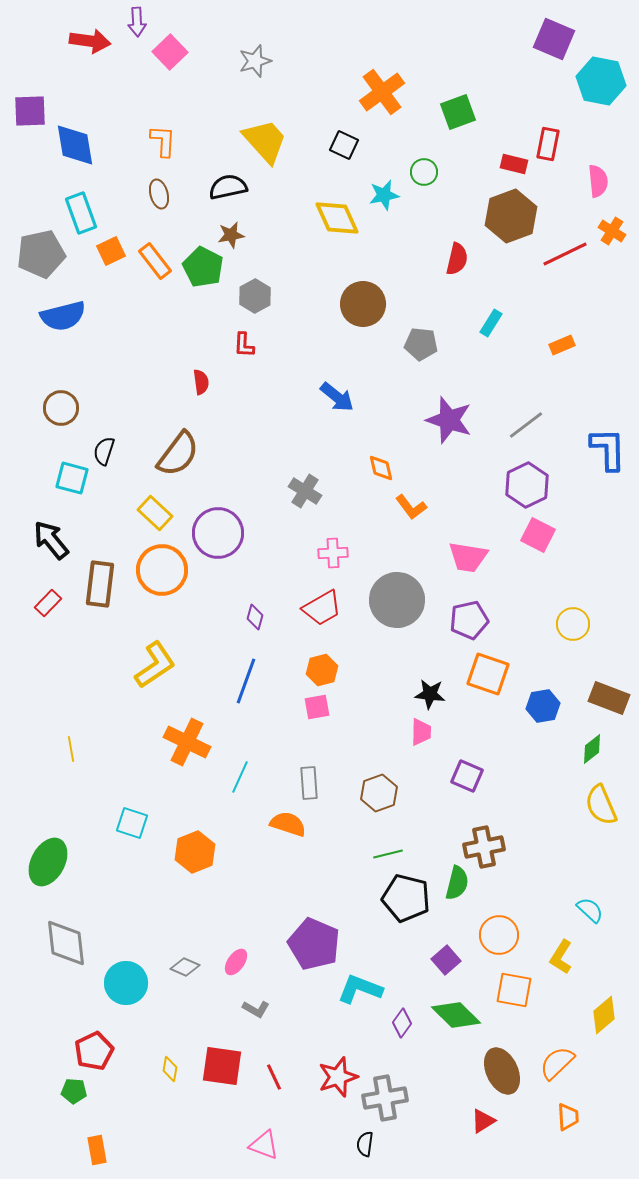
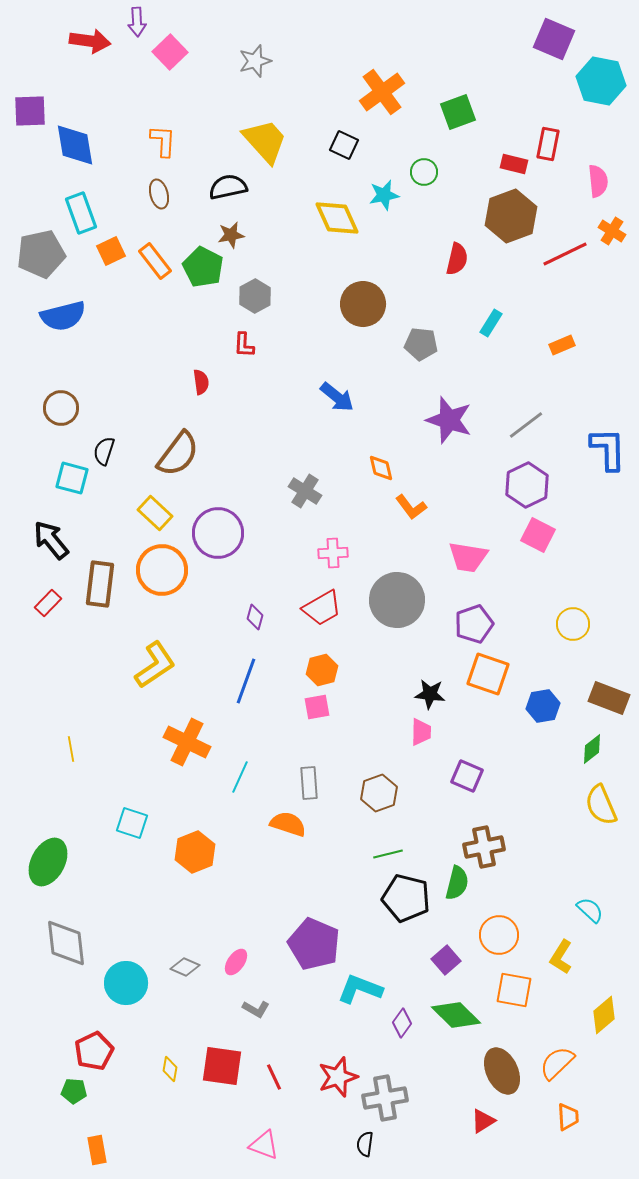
purple pentagon at (469, 620): moved 5 px right, 4 px down; rotated 6 degrees counterclockwise
